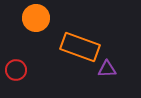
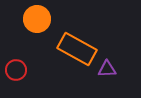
orange circle: moved 1 px right, 1 px down
orange rectangle: moved 3 px left, 2 px down; rotated 9 degrees clockwise
